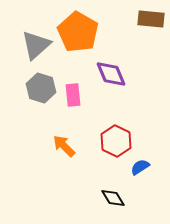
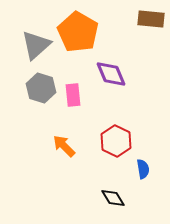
blue semicircle: moved 3 px right, 2 px down; rotated 114 degrees clockwise
